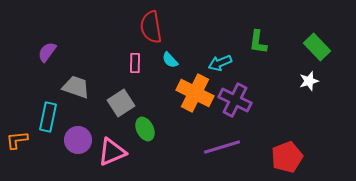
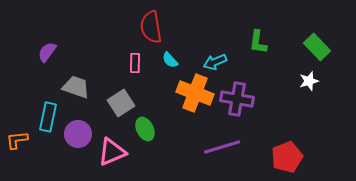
cyan arrow: moved 5 px left, 1 px up
orange cross: rotated 6 degrees counterclockwise
purple cross: moved 2 px right, 1 px up; rotated 16 degrees counterclockwise
purple circle: moved 6 px up
